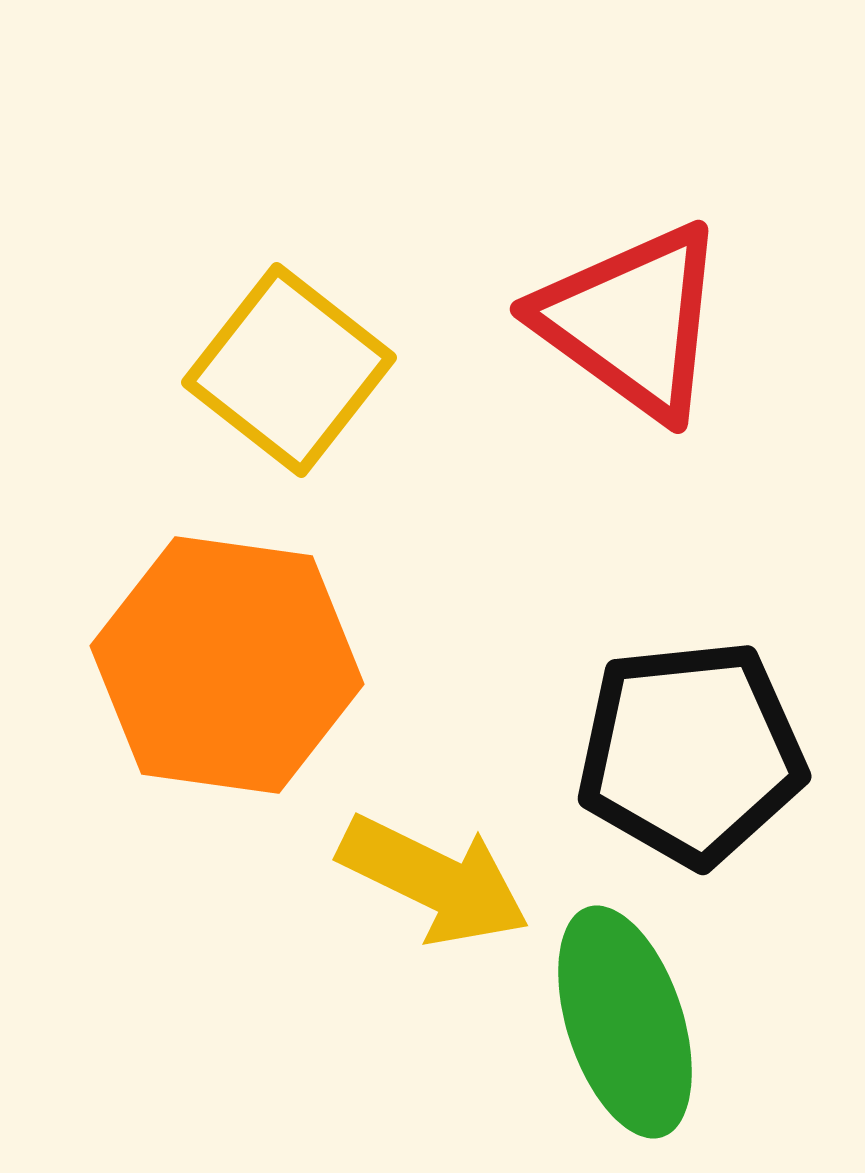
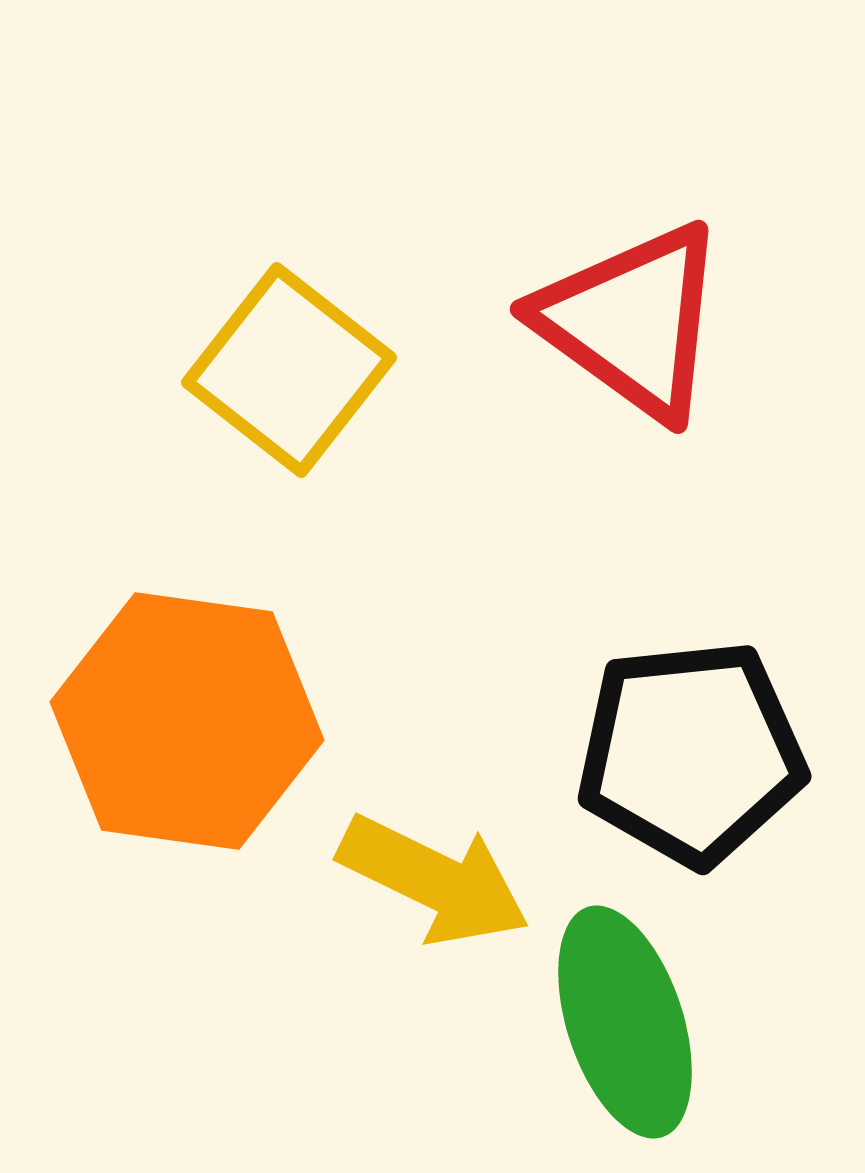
orange hexagon: moved 40 px left, 56 px down
